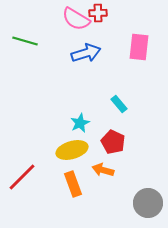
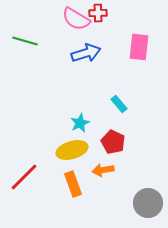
orange arrow: rotated 25 degrees counterclockwise
red line: moved 2 px right
